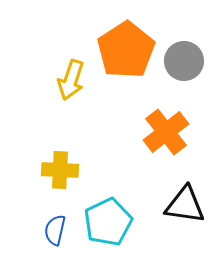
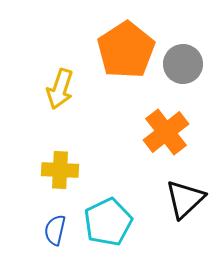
gray circle: moved 1 px left, 3 px down
yellow arrow: moved 11 px left, 9 px down
black triangle: moved 6 px up; rotated 51 degrees counterclockwise
